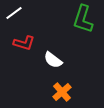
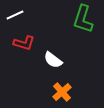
white line: moved 1 px right, 2 px down; rotated 12 degrees clockwise
